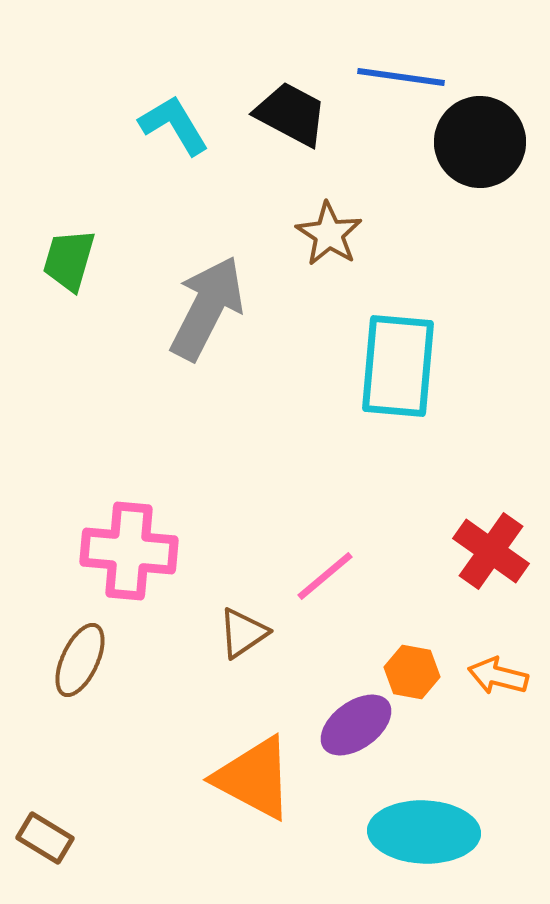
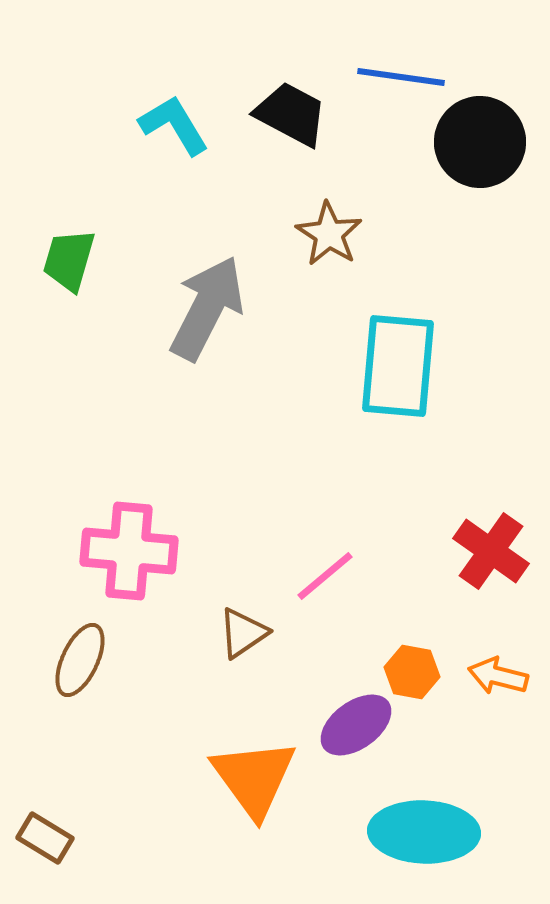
orange triangle: rotated 26 degrees clockwise
